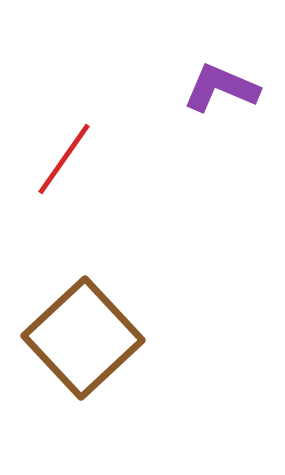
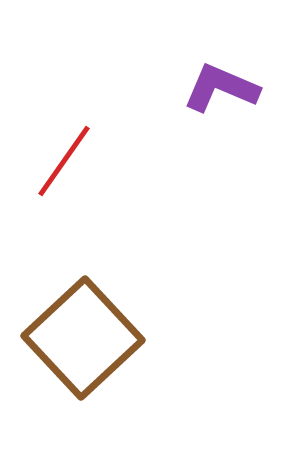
red line: moved 2 px down
